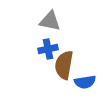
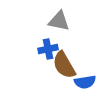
gray triangle: moved 9 px right
brown semicircle: rotated 40 degrees counterclockwise
